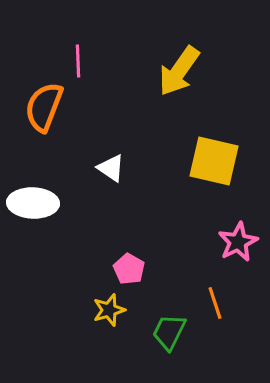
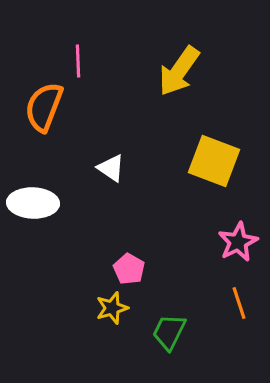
yellow square: rotated 8 degrees clockwise
orange line: moved 24 px right
yellow star: moved 3 px right, 2 px up
